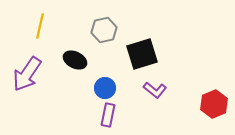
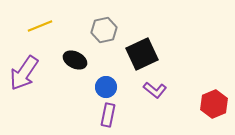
yellow line: rotated 55 degrees clockwise
black square: rotated 8 degrees counterclockwise
purple arrow: moved 3 px left, 1 px up
blue circle: moved 1 px right, 1 px up
